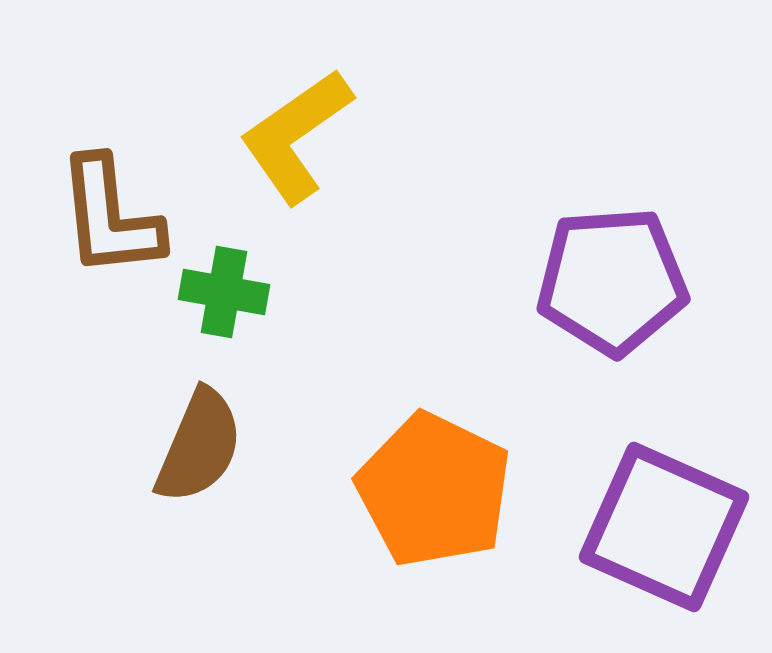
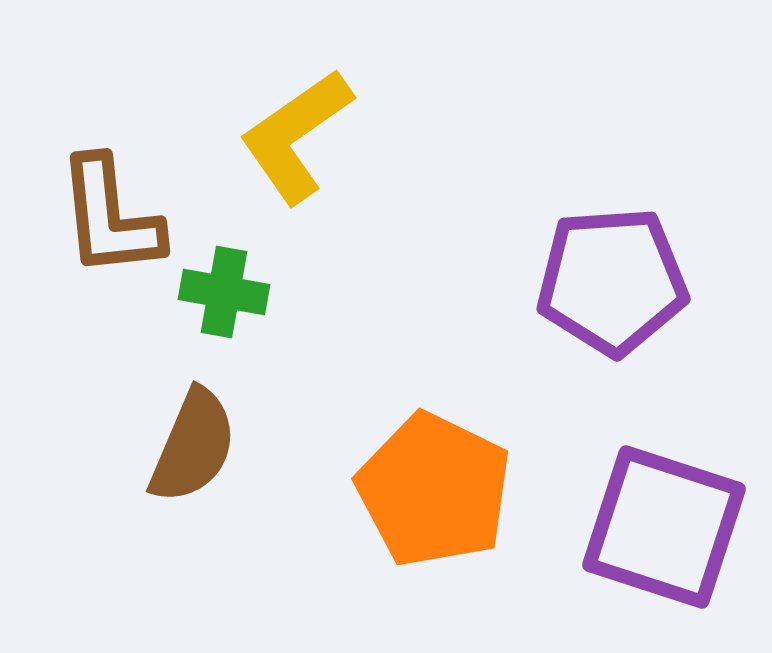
brown semicircle: moved 6 px left
purple square: rotated 6 degrees counterclockwise
